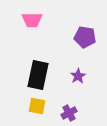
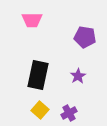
yellow square: moved 3 px right, 4 px down; rotated 30 degrees clockwise
